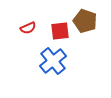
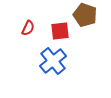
brown pentagon: moved 6 px up
red semicircle: rotated 42 degrees counterclockwise
